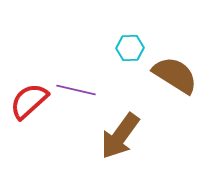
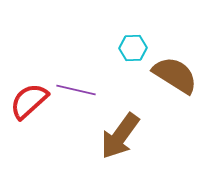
cyan hexagon: moved 3 px right
